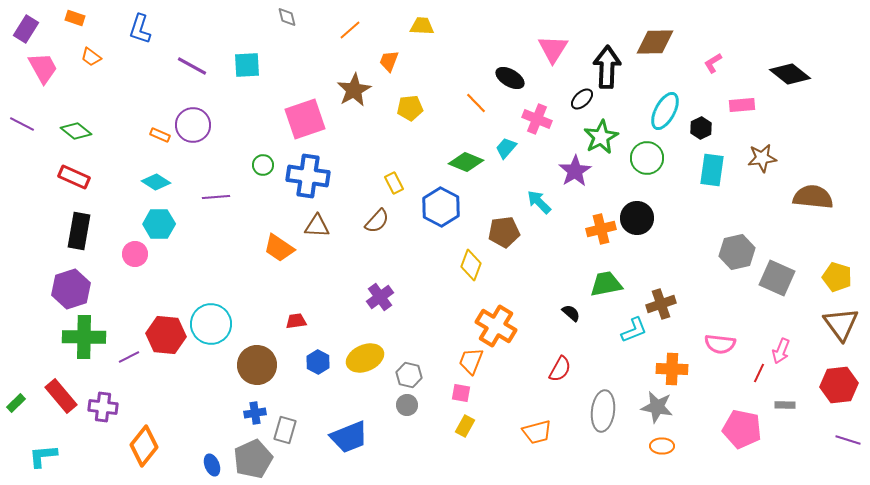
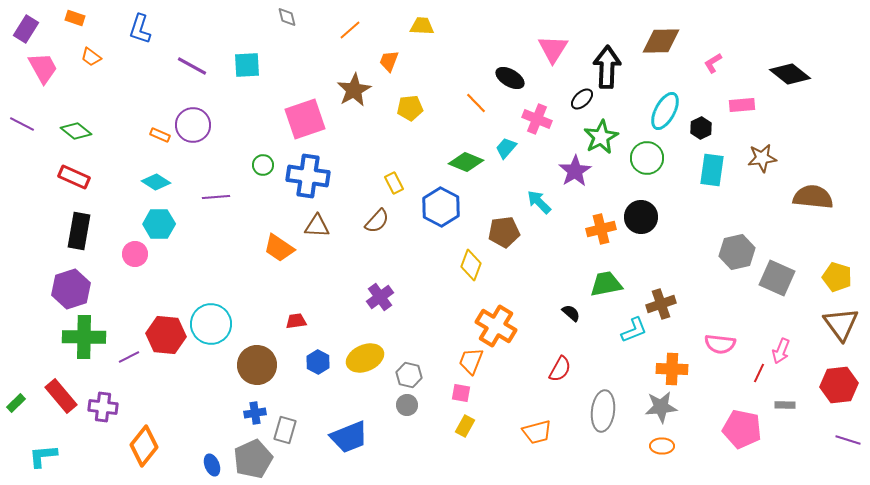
brown diamond at (655, 42): moved 6 px right, 1 px up
black circle at (637, 218): moved 4 px right, 1 px up
gray star at (657, 407): moved 4 px right; rotated 16 degrees counterclockwise
